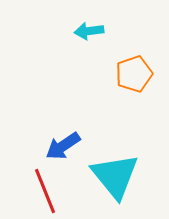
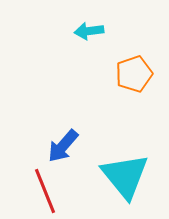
blue arrow: rotated 15 degrees counterclockwise
cyan triangle: moved 10 px right
